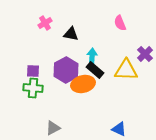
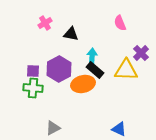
purple cross: moved 4 px left, 1 px up
purple hexagon: moved 7 px left, 1 px up
